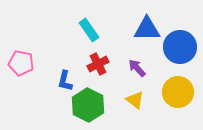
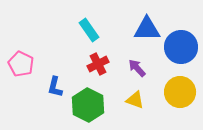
blue circle: moved 1 px right
pink pentagon: moved 1 px down; rotated 15 degrees clockwise
blue L-shape: moved 10 px left, 6 px down
yellow circle: moved 2 px right
yellow triangle: rotated 18 degrees counterclockwise
